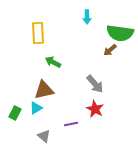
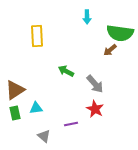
yellow rectangle: moved 1 px left, 3 px down
green arrow: moved 13 px right, 9 px down
brown triangle: moved 29 px left; rotated 20 degrees counterclockwise
cyan triangle: rotated 24 degrees clockwise
green rectangle: rotated 40 degrees counterclockwise
